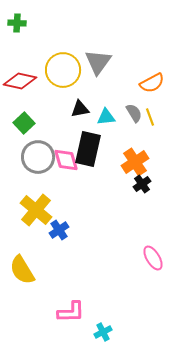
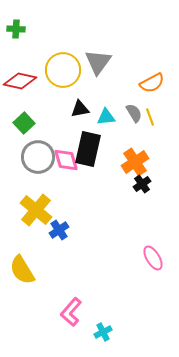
green cross: moved 1 px left, 6 px down
pink L-shape: rotated 132 degrees clockwise
